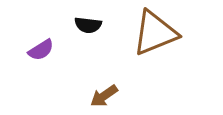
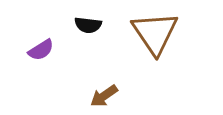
brown triangle: rotated 42 degrees counterclockwise
